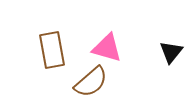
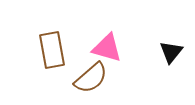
brown semicircle: moved 4 px up
